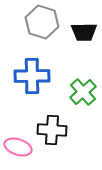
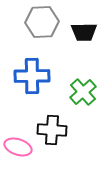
gray hexagon: rotated 20 degrees counterclockwise
